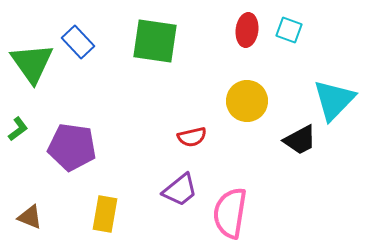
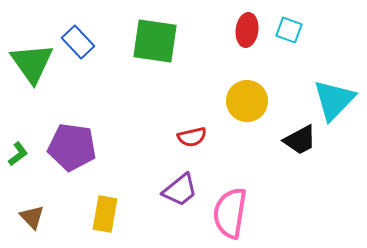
green L-shape: moved 25 px down
brown triangle: moved 2 px right; rotated 24 degrees clockwise
